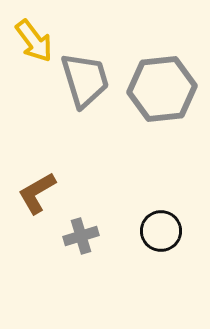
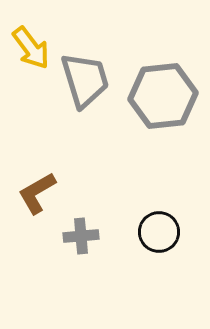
yellow arrow: moved 3 px left, 7 px down
gray hexagon: moved 1 px right, 7 px down
black circle: moved 2 px left, 1 px down
gray cross: rotated 12 degrees clockwise
